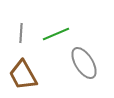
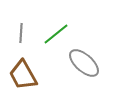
green line: rotated 16 degrees counterclockwise
gray ellipse: rotated 16 degrees counterclockwise
